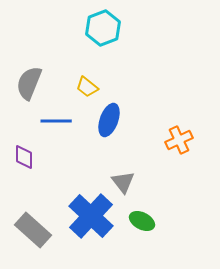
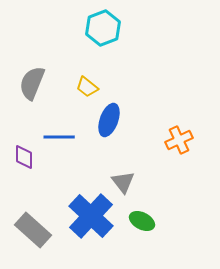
gray semicircle: moved 3 px right
blue line: moved 3 px right, 16 px down
